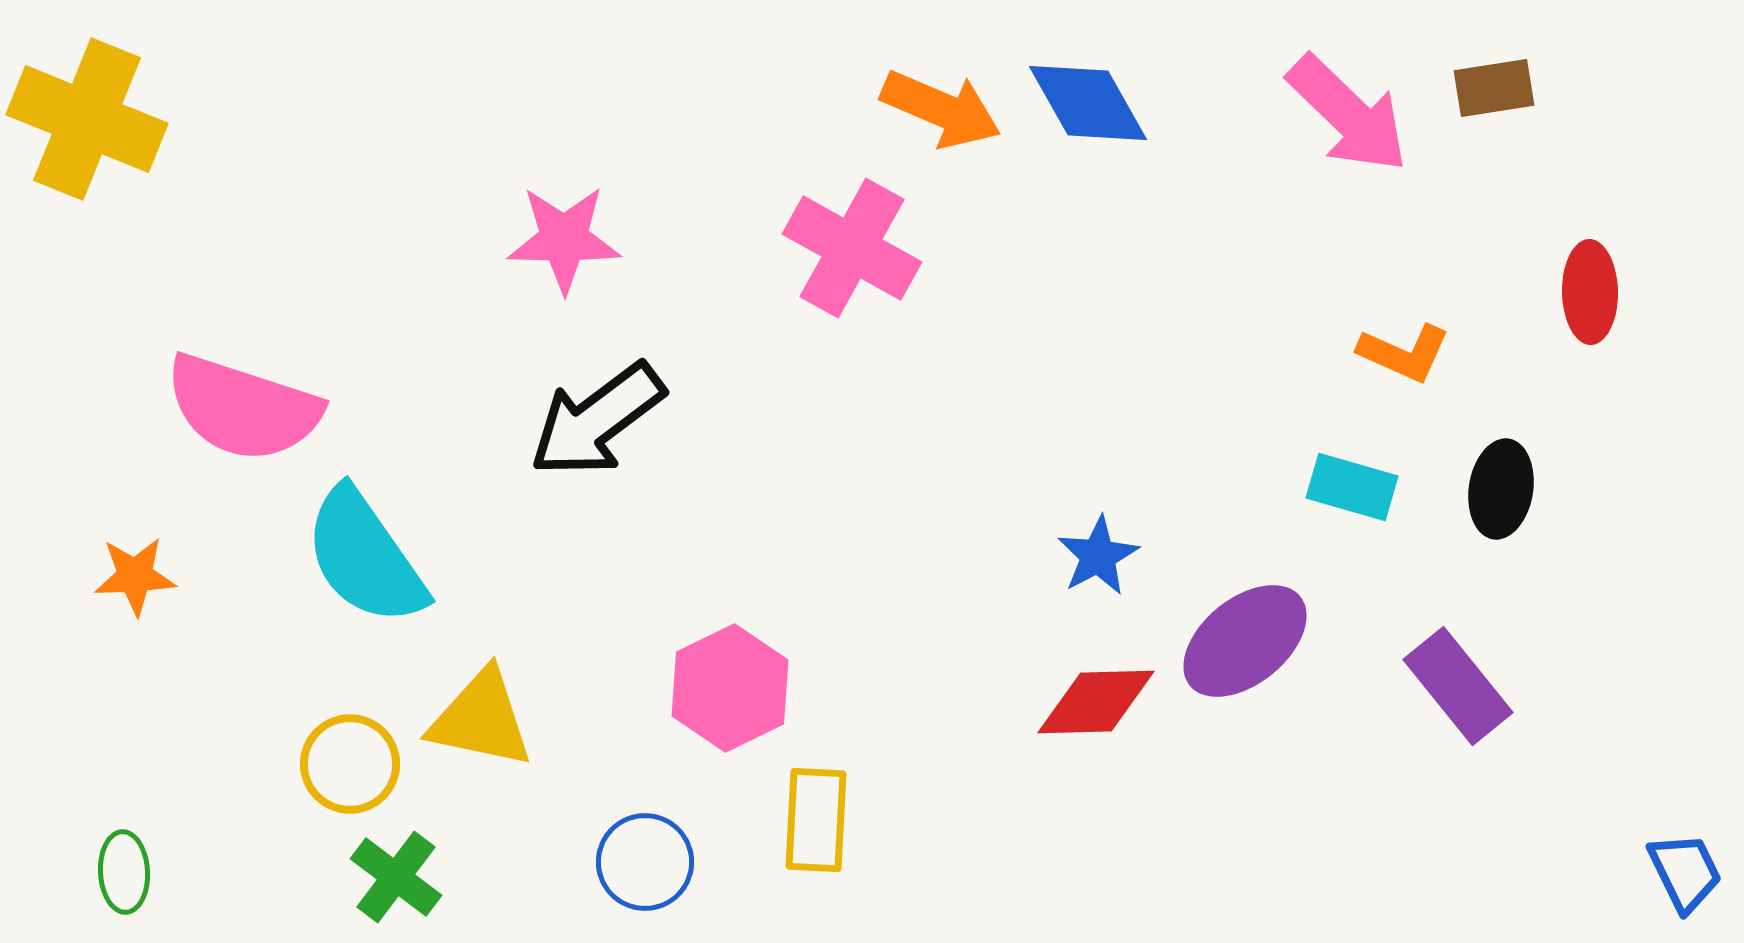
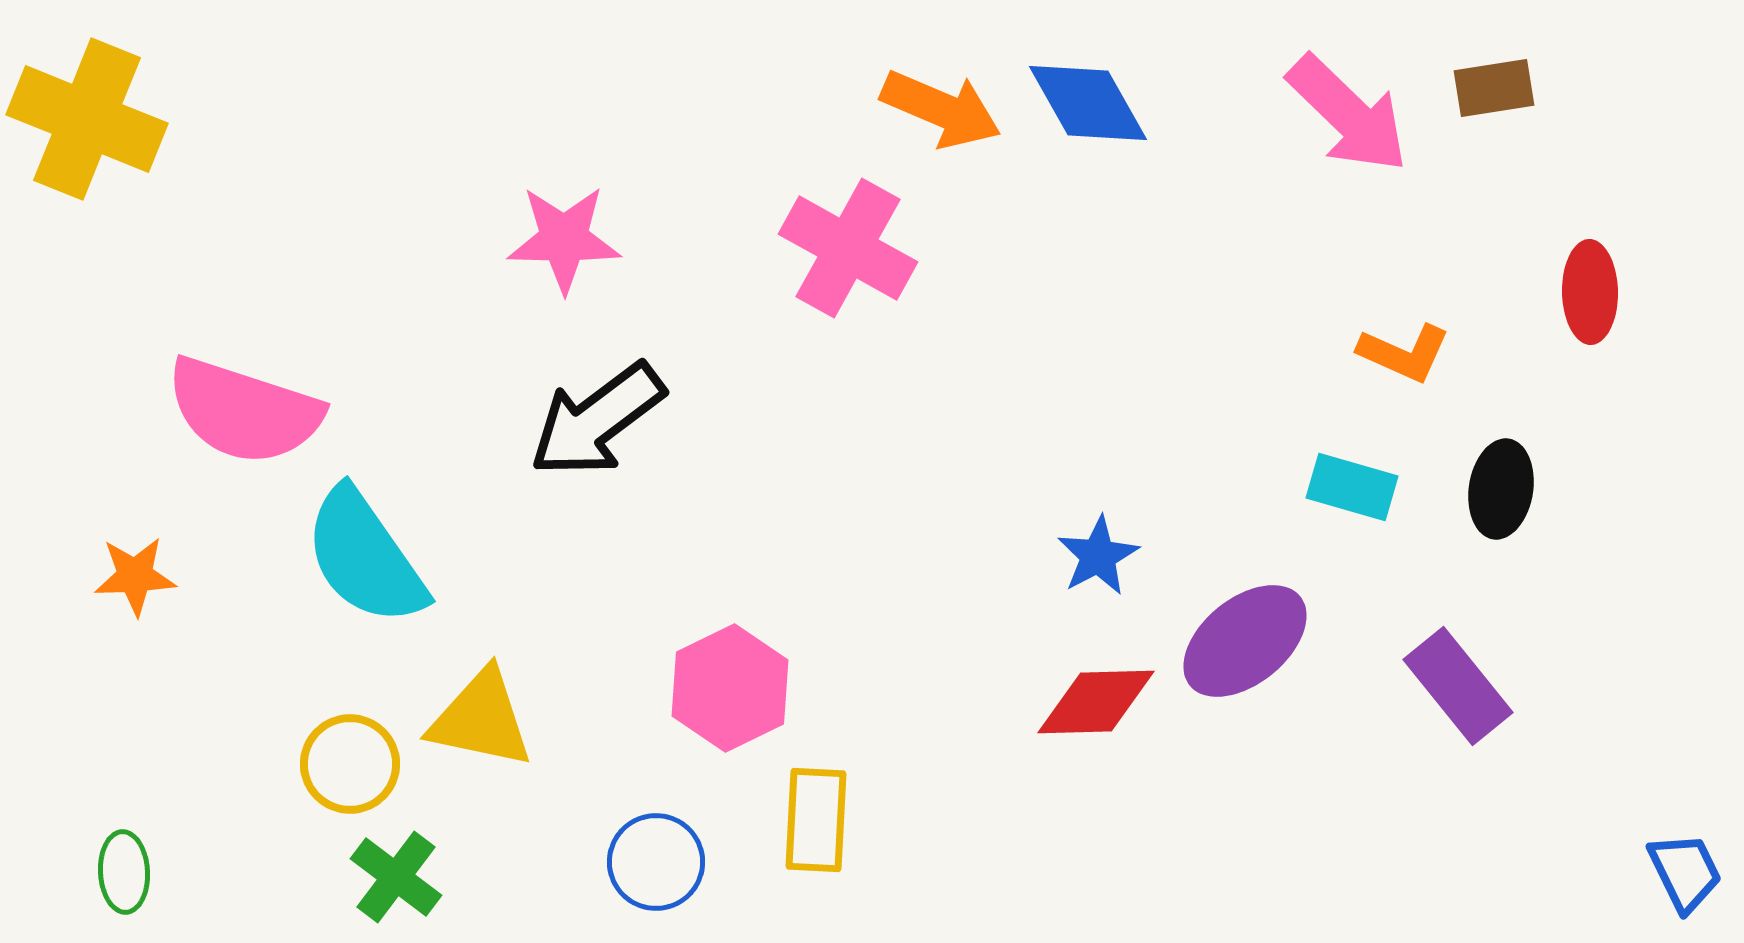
pink cross: moved 4 px left
pink semicircle: moved 1 px right, 3 px down
blue circle: moved 11 px right
